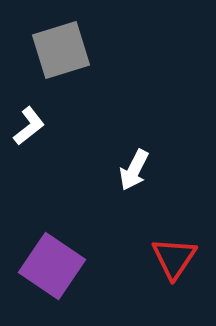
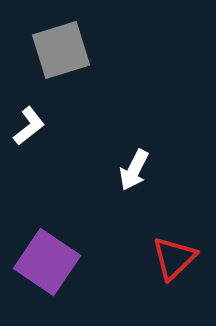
red triangle: rotated 12 degrees clockwise
purple square: moved 5 px left, 4 px up
